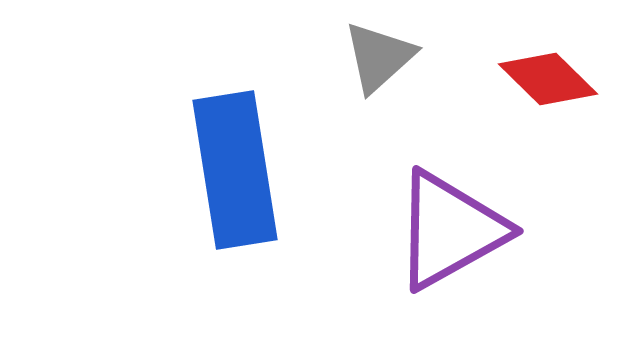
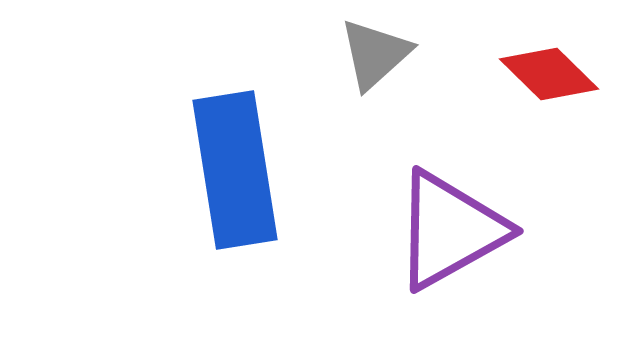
gray triangle: moved 4 px left, 3 px up
red diamond: moved 1 px right, 5 px up
